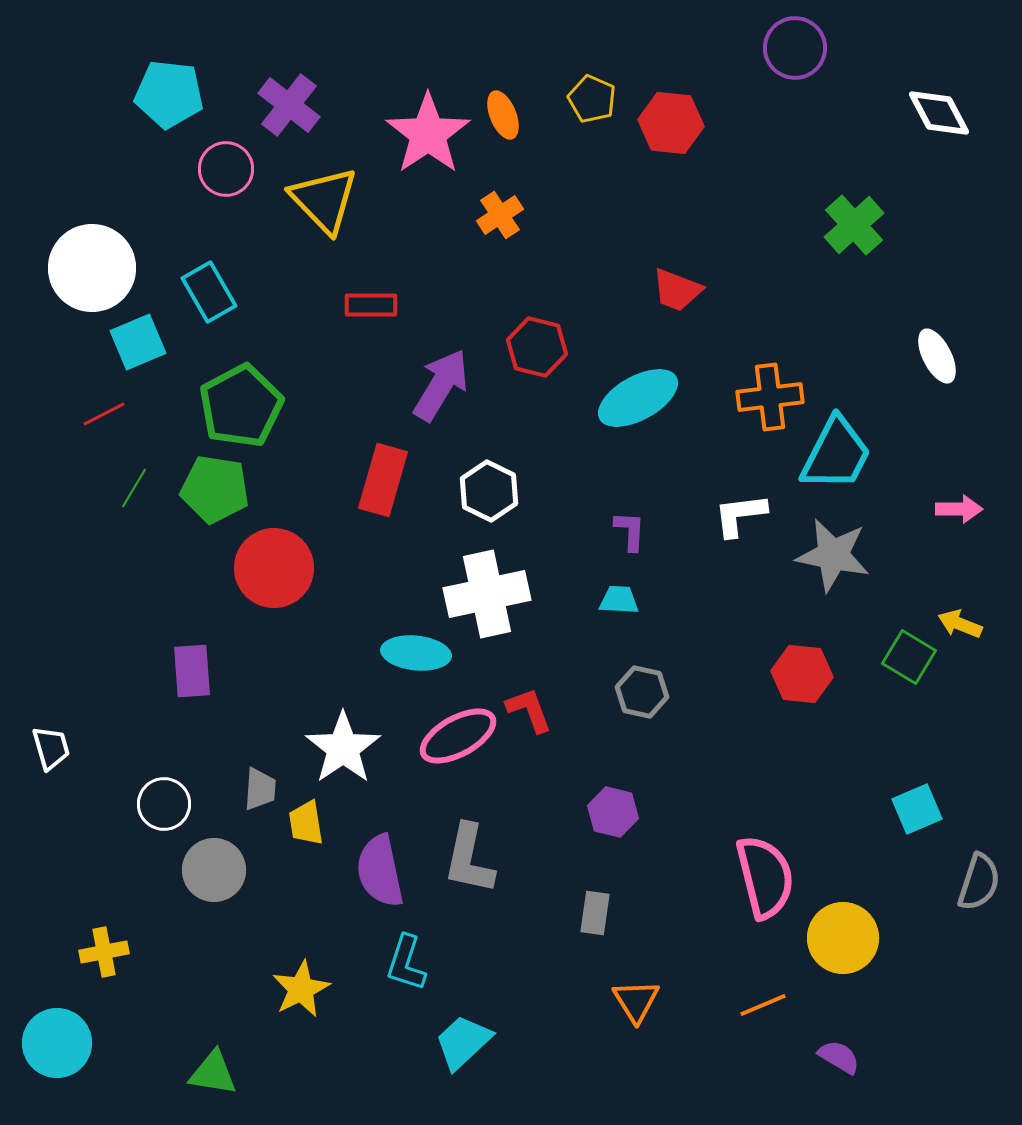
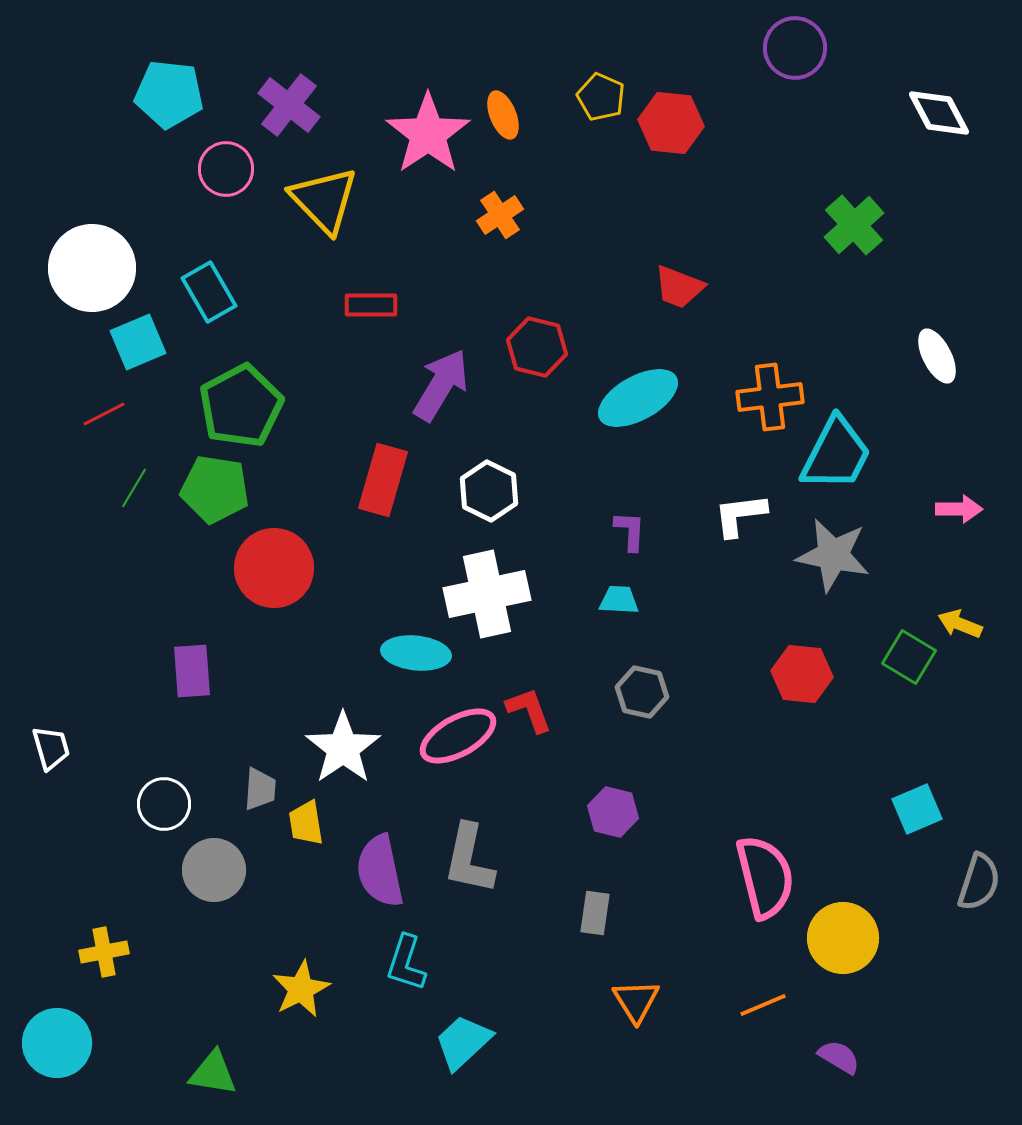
yellow pentagon at (592, 99): moved 9 px right, 2 px up
red trapezoid at (677, 290): moved 2 px right, 3 px up
